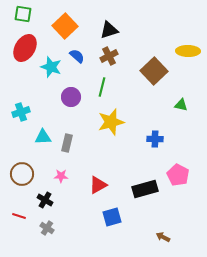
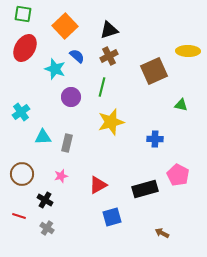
cyan star: moved 4 px right, 2 px down
brown square: rotated 20 degrees clockwise
cyan cross: rotated 18 degrees counterclockwise
pink star: rotated 16 degrees counterclockwise
brown arrow: moved 1 px left, 4 px up
